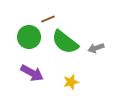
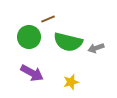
green semicircle: moved 3 px right; rotated 24 degrees counterclockwise
